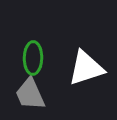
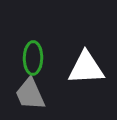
white triangle: rotated 15 degrees clockwise
